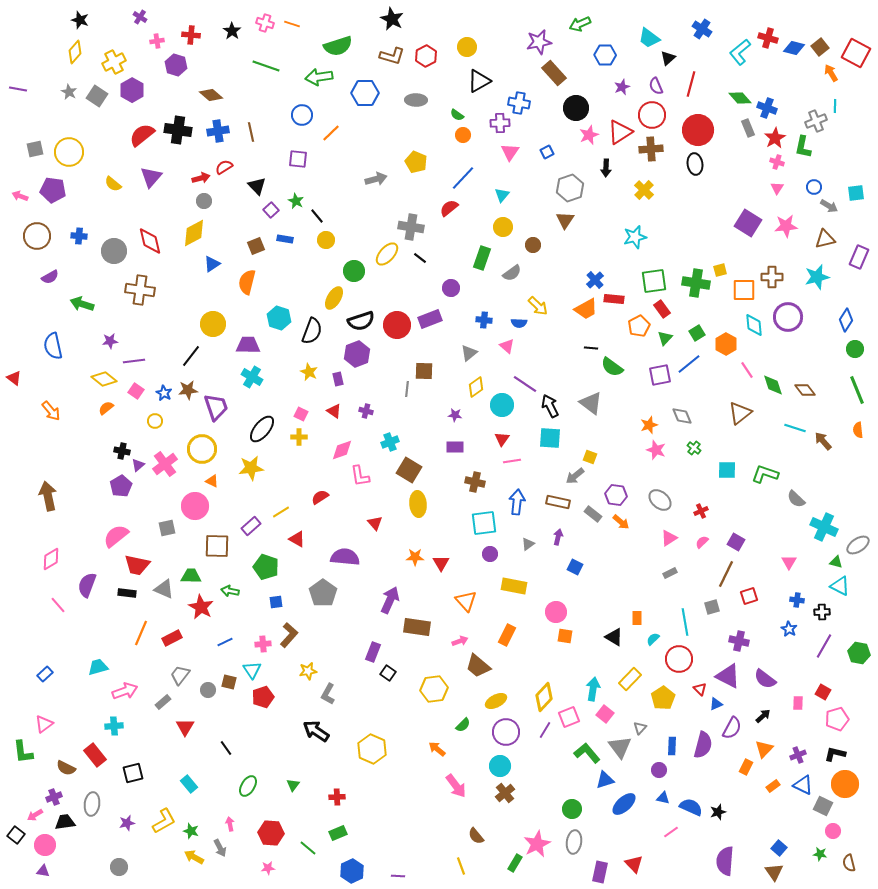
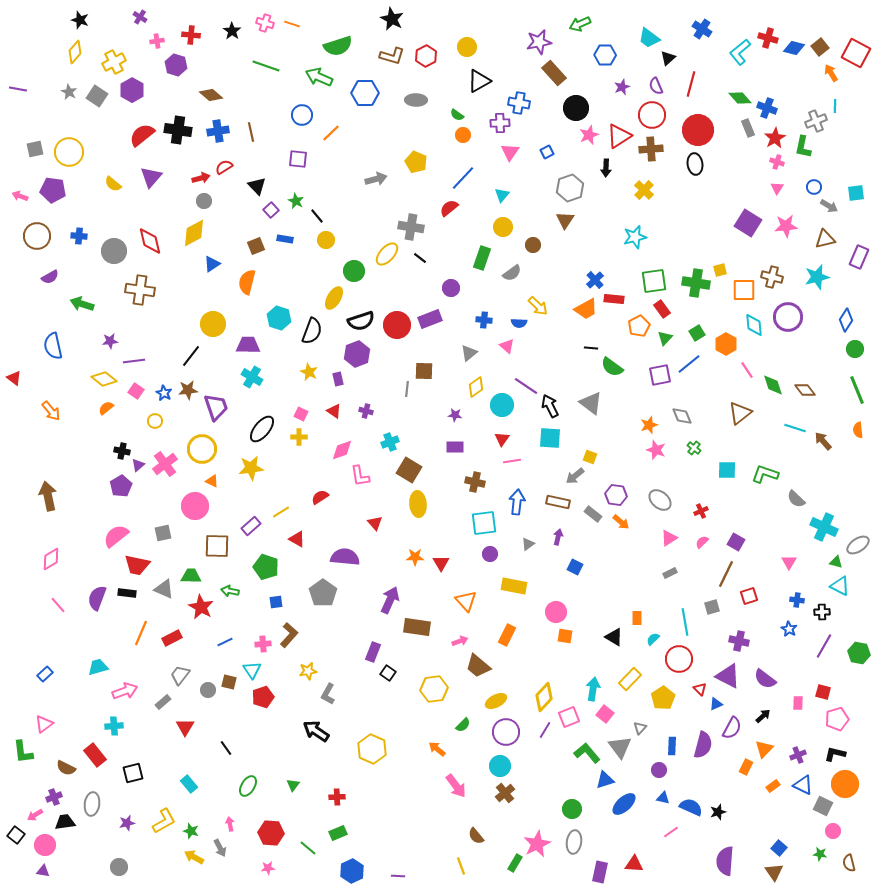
green arrow at (319, 77): rotated 32 degrees clockwise
red triangle at (620, 132): moved 1 px left, 4 px down
brown cross at (772, 277): rotated 15 degrees clockwise
purple line at (525, 384): moved 1 px right, 2 px down
gray square at (167, 528): moved 4 px left, 5 px down
purple semicircle at (87, 585): moved 10 px right, 13 px down
red square at (823, 692): rotated 14 degrees counterclockwise
red triangle at (634, 864): rotated 42 degrees counterclockwise
